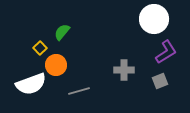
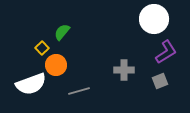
yellow square: moved 2 px right
